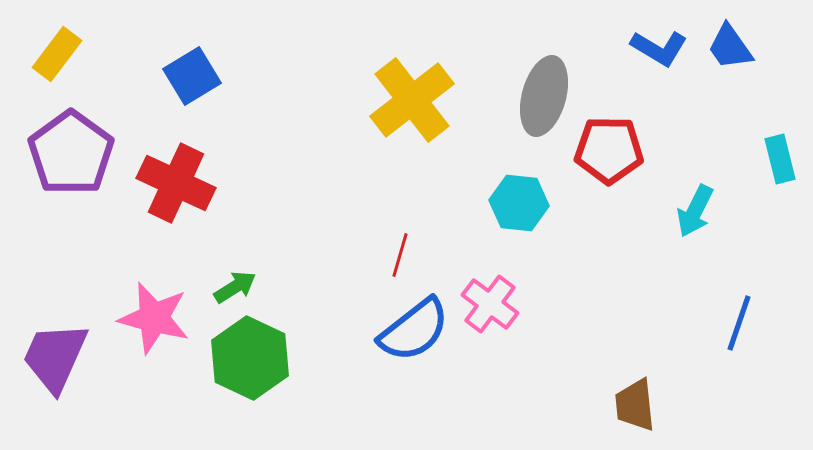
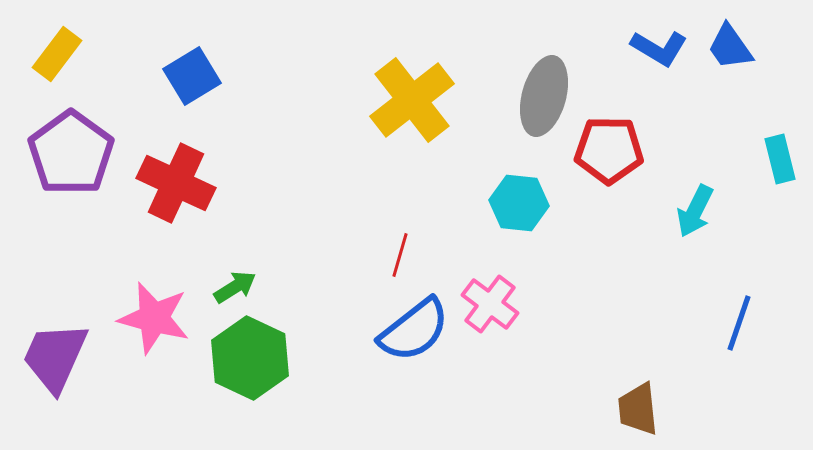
brown trapezoid: moved 3 px right, 4 px down
